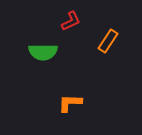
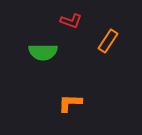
red L-shape: rotated 45 degrees clockwise
